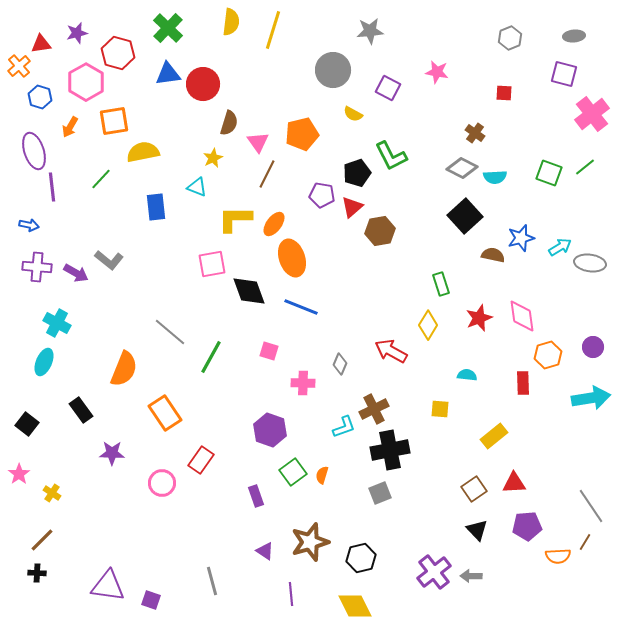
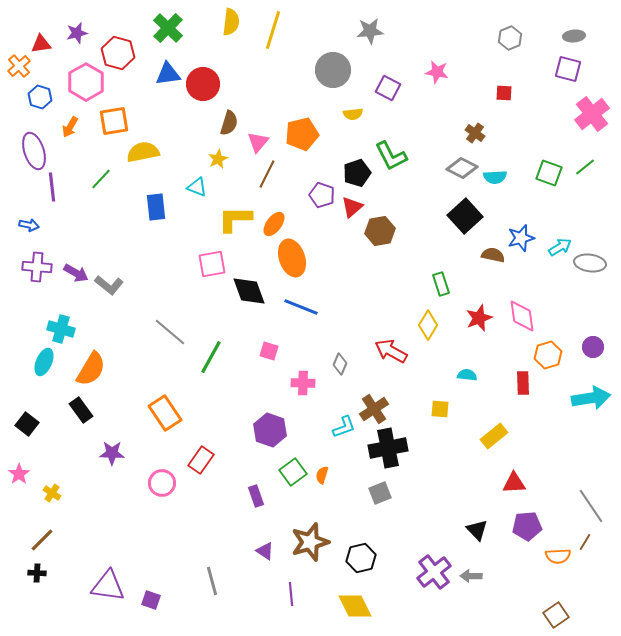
purple square at (564, 74): moved 4 px right, 5 px up
yellow semicircle at (353, 114): rotated 36 degrees counterclockwise
pink triangle at (258, 142): rotated 15 degrees clockwise
yellow star at (213, 158): moved 5 px right, 1 px down
purple pentagon at (322, 195): rotated 10 degrees clockwise
gray L-shape at (109, 260): moved 25 px down
cyan cross at (57, 323): moved 4 px right, 6 px down; rotated 12 degrees counterclockwise
orange semicircle at (124, 369): moved 33 px left; rotated 9 degrees clockwise
brown cross at (374, 409): rotated 8 degrees counterclockwise
black cross at (390, 450): moved 2 px left, 2 px up
brown square at (474, 489): moved 82 px right, 126 px down
